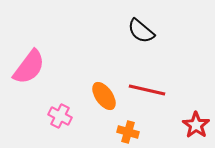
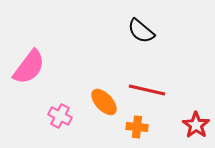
orange ellipse: moved 6 px down; rotated 8 degrees counterclockwise
orange cross: moved 9 px right, 5 px up; rotated 10 degrees counterclockwise
